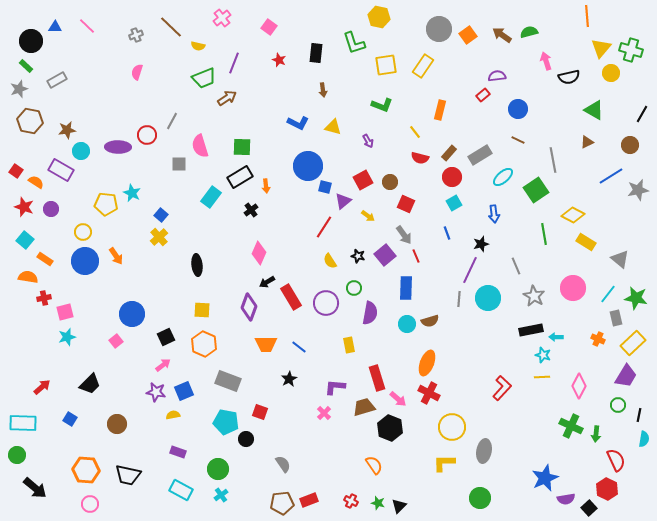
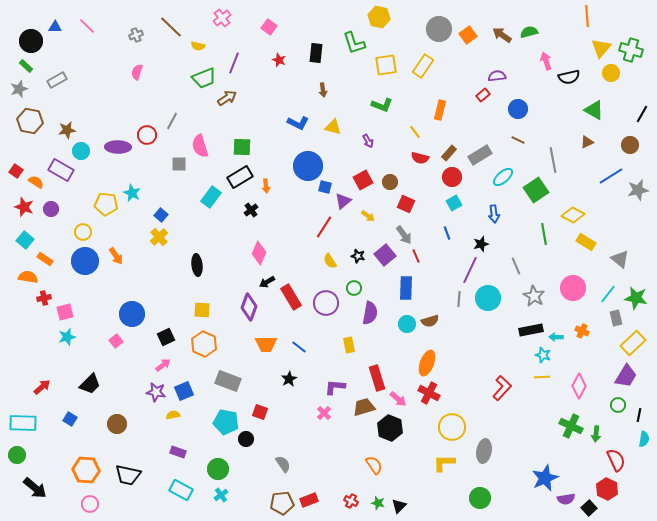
orange cross at (598, 339): moved 16 px left, 8 px up
